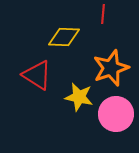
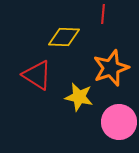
pink circle: moved 3 px right, 8 px down
